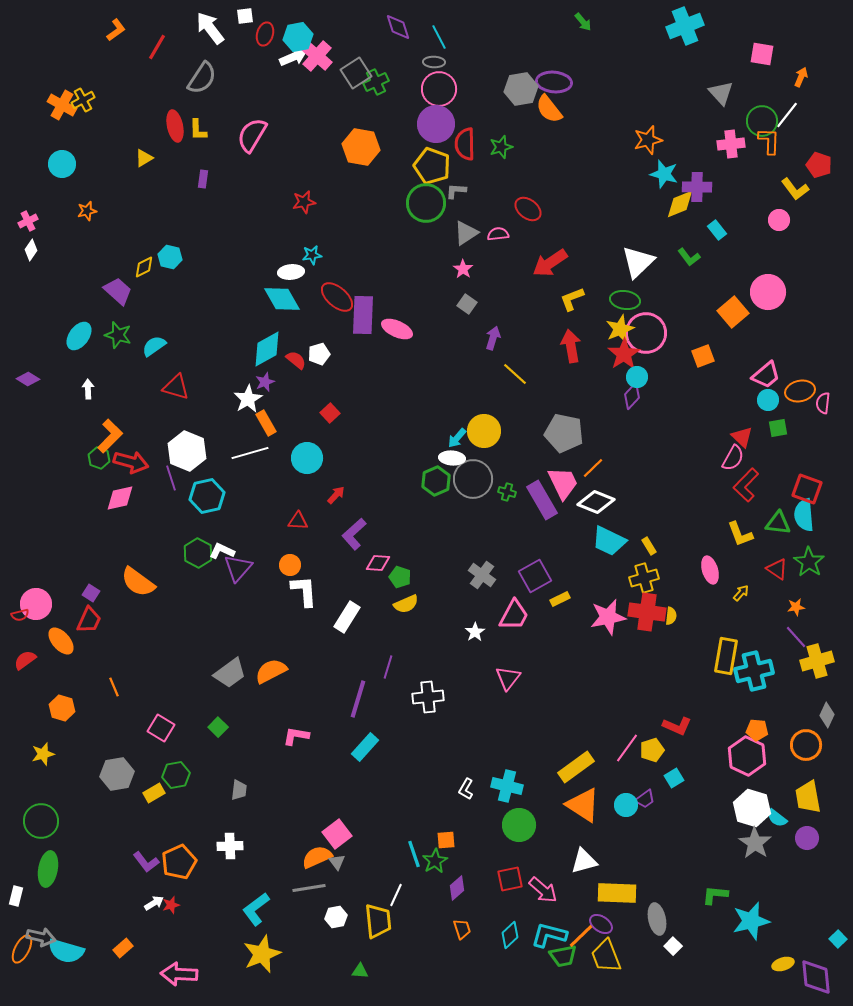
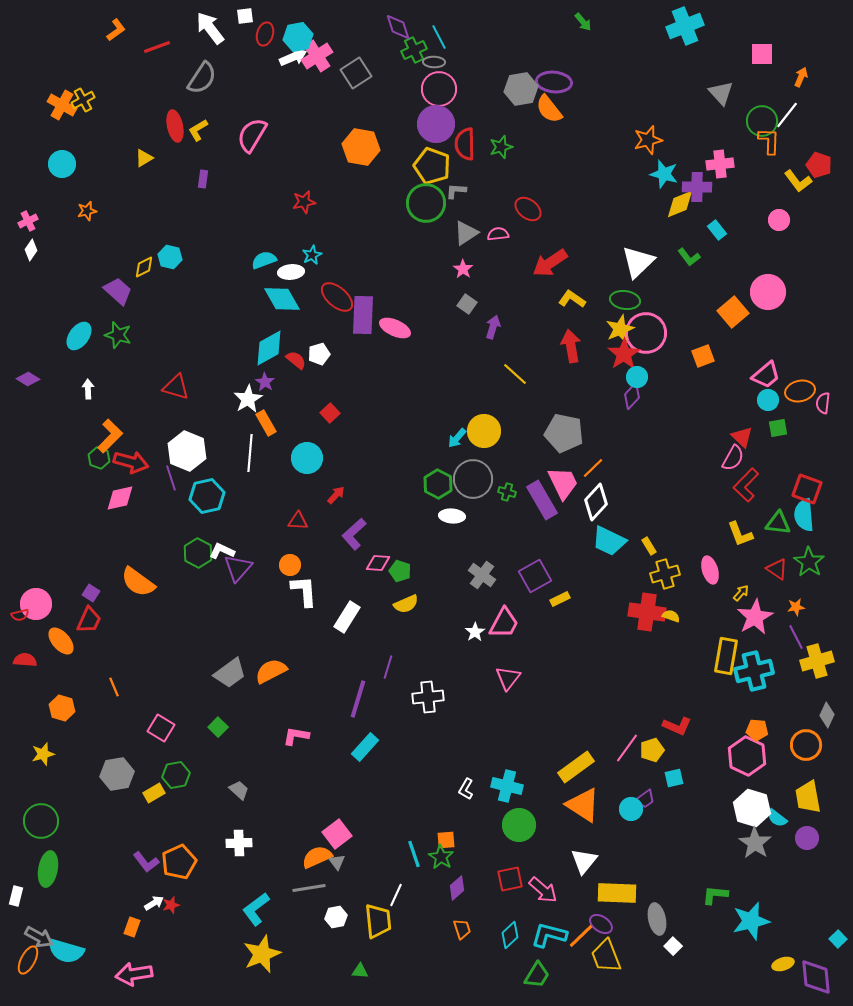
red line at (157, 47): rotated 40 degrees clockwise
pink square at (762, 54): rotated 10 degrees counterclockwise
pink cross at (317, 56): rotated 16 degrees clockwise
green cross at (376, 82): moved 38 px right, 32 px up
yellow L-shape at (198, 130): rotated 60 degrees clockwise
pink cross at (731, 144): moved 11 px left, 20 px down
yellow L-shape at (795, 189): moved 3 px right, 8 px up
cyan star at (312, 255): rotated 18 degrees counterclockwise
yellow L-shape at (572, 299): rotated 56 degrees clockwise
pink ellipse at (397, 329): moved 2 px left, 1 px up
purple arrow at (493, 338): moved 11 px up
cyan semicircle at (154, 346): moved 110 px right, 86 px up; rotated 15 degrees clockwise
cyan diamond at (267, 349): moved 2 px right, 1 px up
purple star at (265, 382): rotated 18 degrees counterclockwise
white line at (250, 453): rotated 69 degrees counterclockwise
white ellipse at (452, 458): moved 58 px down
green hexagon at (436, 481): moved 2 px right, 3 px down; rotated 8 degrees counterclockwise
white diamond at (596, 502): rotated 69 degrees counterclockwise
green pentagon at (400, 577): moved 6 px up
yellow cross at (644, 578): moved 21 px right, 4 px up
pink trapezoid at (514, 615): moved 10 px left, 8 px down
yellow semicircle at (671, 616): rotated 78 degrees counterclockwise
pink star at (608, 617): moved 147 px right; rotated 18 degrees counterclockwise
purple line at (796, 637): rotated 15 degrees clockwise
red semicircle at (25, 660): rotated 40 degrees clockwise
cyan square at (674, 778): rotated 18 degrees clockwise
gray trapezoid at (239, 790): rotated 55 degrees counterclockwise
cyan circle at (626, 805): moved 5 px right, 4 px down
white cross at (230, 846): moved 9 px right, 3 px up
green star at (435, 861): moved 6 px right, 4 px up; rotated 10 degrees counterclockwise
white triangle at (584, 861): rotated 36 degrees counterclockwise
gray arrow at (41, 937): moved 2 px left; rotated 16 degrees clockwise
orange rectangle at (123, 948): moved 9 px right, 21 px up; rotated 30 degrees counterclockwise
orange ellipse at (22, 949): moved 6 px right, 11 px down
green trapezoid at (563, 956): moved 26 px left, 19 px down; rotated 48 degrees counterclockwise
pink arrow at (179, 974): moved 45 px left; rotated 12 degrees counterclockwise
